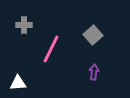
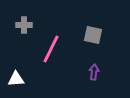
gray square: rotated 36 degrees counterclockwise
white triangle: moved 2 px left, 4 px up
